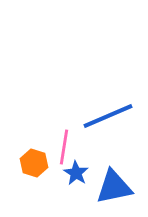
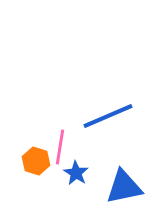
pink line: moved 4 px left
orange hexagon: moved 2 px right, 2 px up
blue triangle: moved 10 px right
